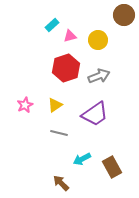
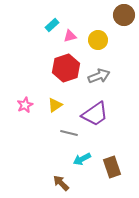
gray line: moved 10 px right
brown rectangle: rotated 10 degrees clockwise
